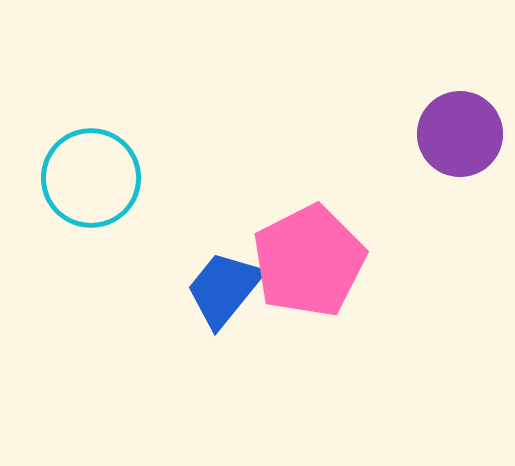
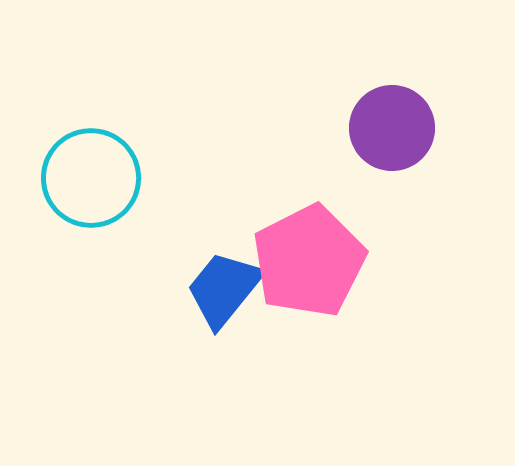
purple circle: moved 68 px left, 6 px up
